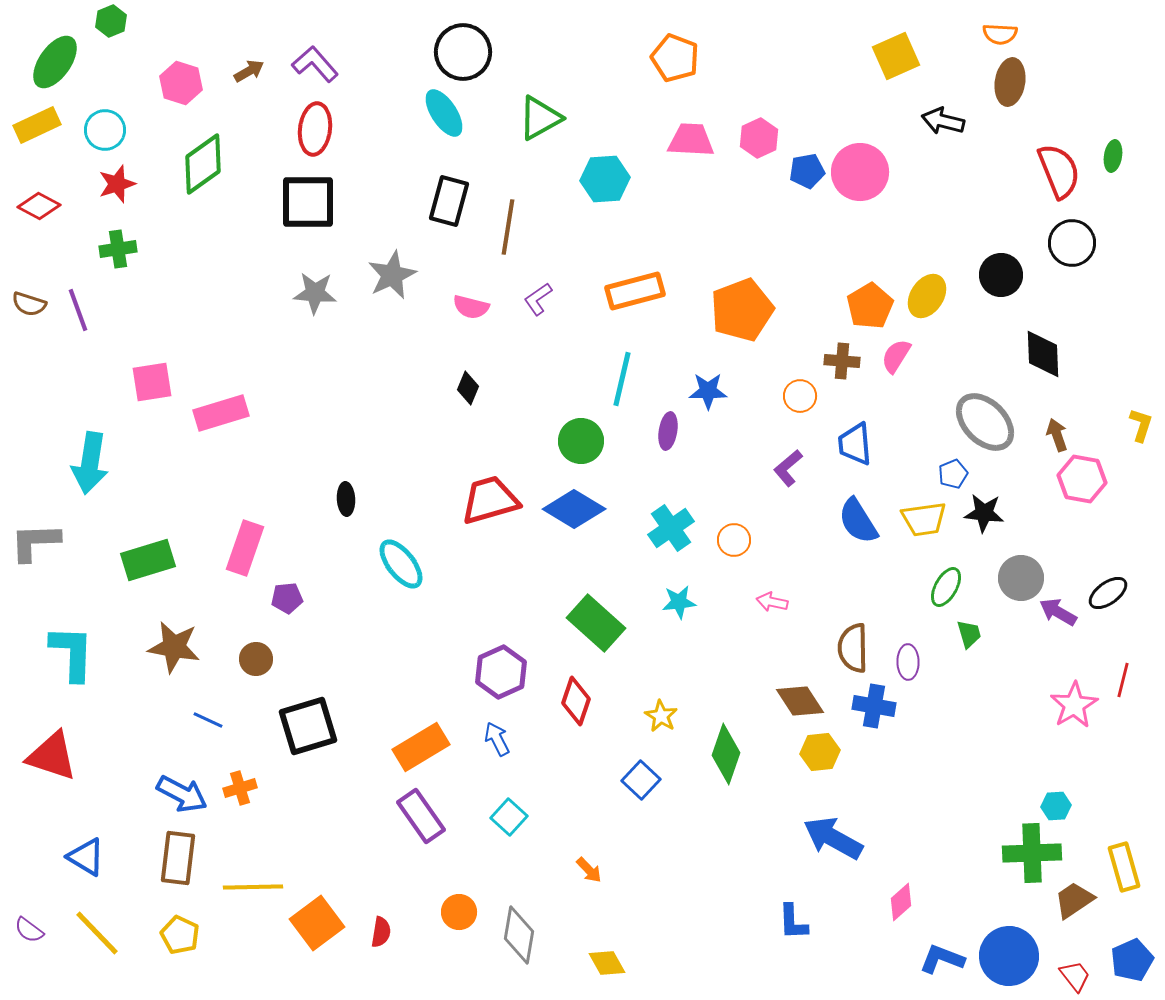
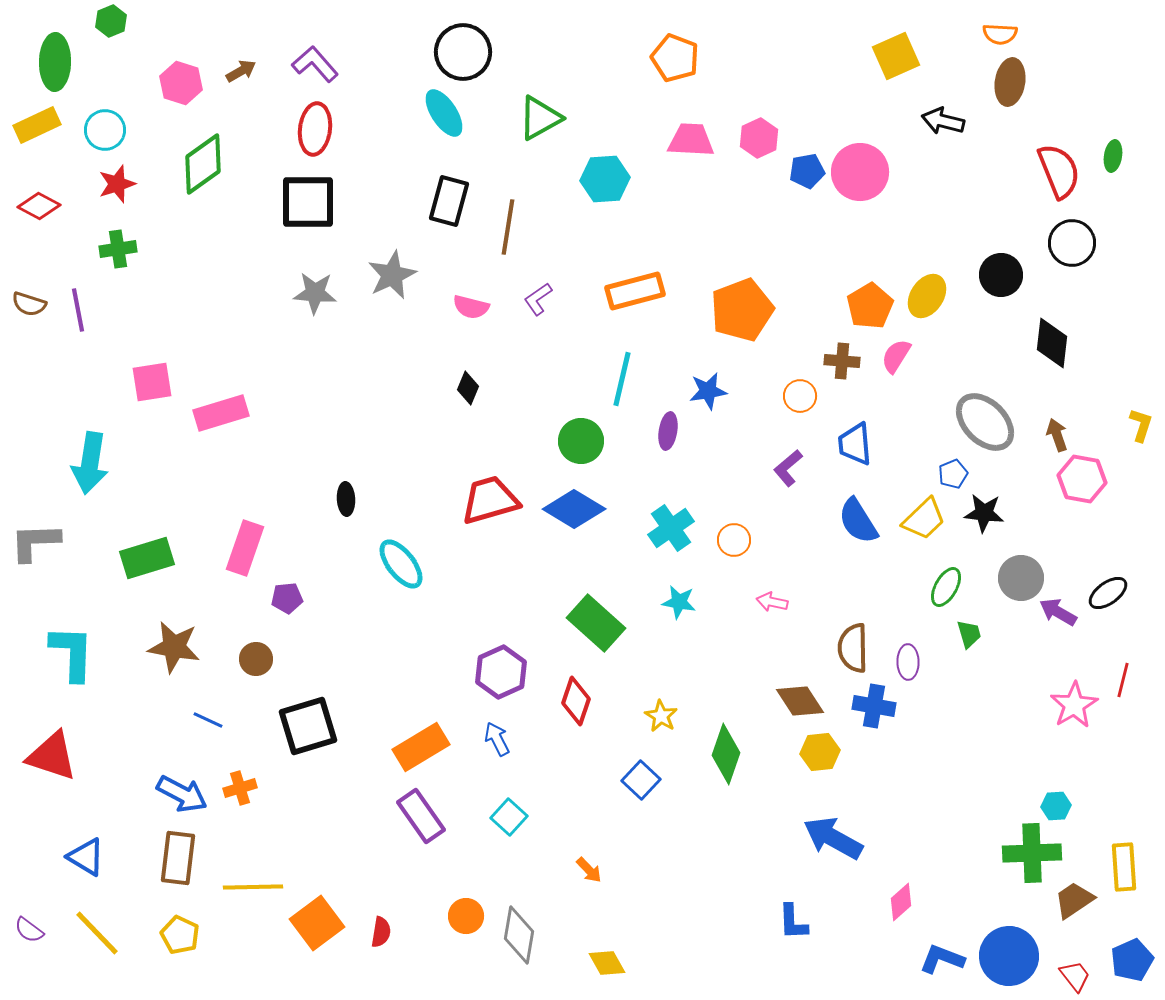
green ellipse at (55, 62): rotated 34 degrees counterclockwise
brown arrow at (249, 71): moved 8 px left
purple line at (78, 310): rotated 9 degrees clockwise
black diamond at (1043, 354): moved 9 px right, 11 px up; rotated 9 degrees clockwise
blue star at (708, 391): rotated 9 degrees counterclockwise
yellow trapezoid at (924, 519): rotated 36 degrees counterclockwise
green rectangle at (148, 560): moved 1 px left, 2 px up
cyan star at (679, 602): rotated 16 degrees clockwise
yellow rectangle at (1124, 867): rotated 12 degrees clockwise
orange circle at (459, 912): moved 7 px right, 4 px down
